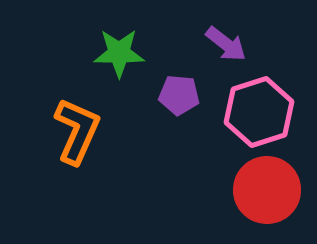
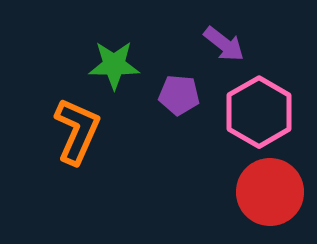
purple arrow: moved 2 px left
green star: moved 5 px left, 12 px down
pink hexagon: rotated 12 degrees counterclockwise
red circle: moved 3 px right, 2 px down
